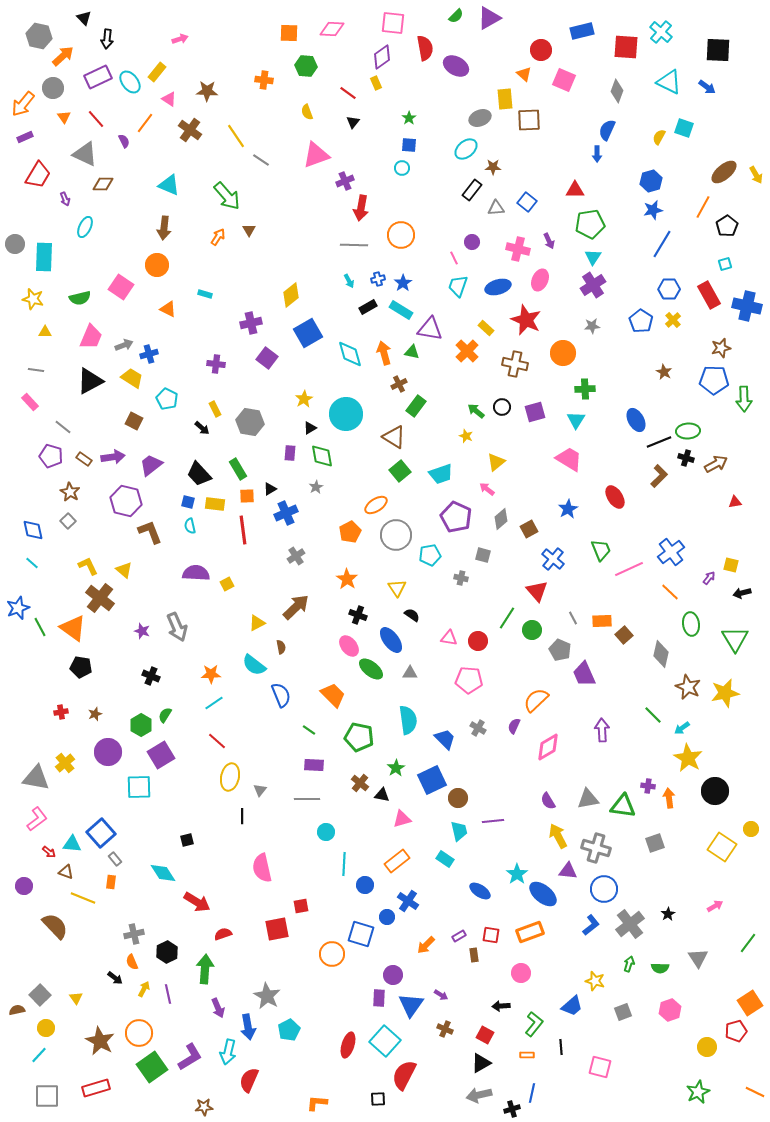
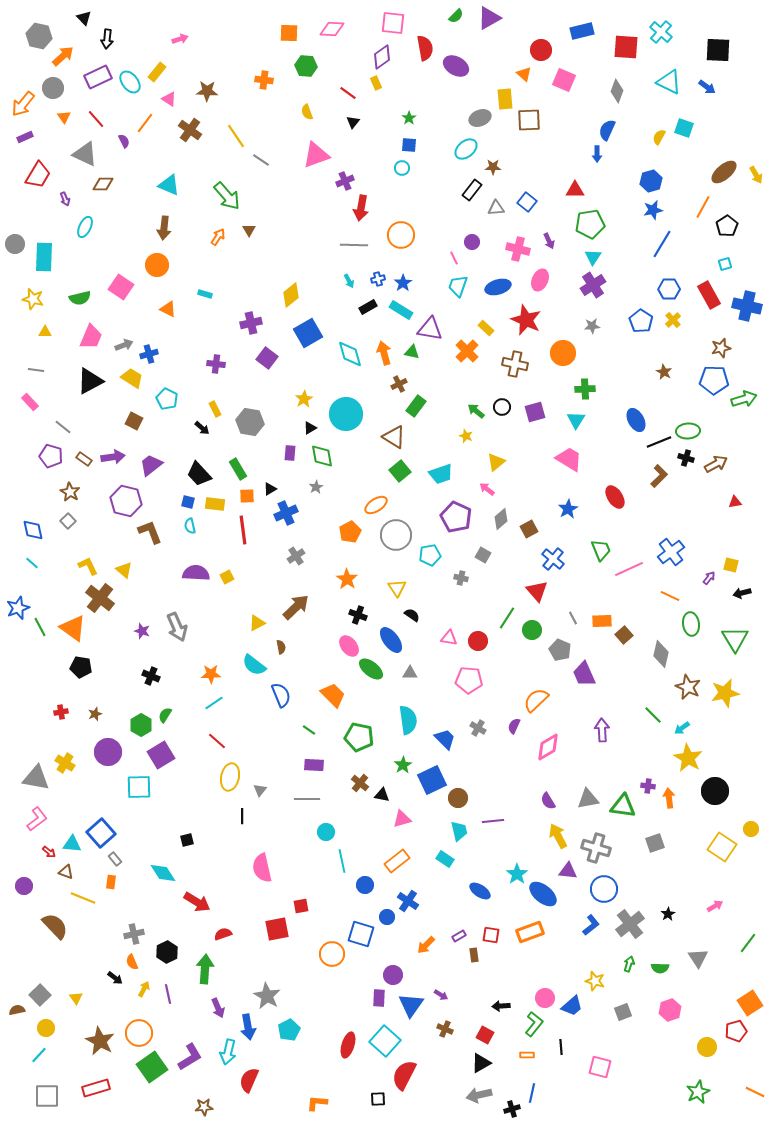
green arrow at (744, 399): rotated 105 degrees counterclockwise
gray square at (483, 555): rotated 14 degrees clockwise
yellow square at (227, 584): moved 7 px up
orange line at (670, 592): moved 4 px down; rotated 18 degrees counterclockwise
yellow cross at (65, 763): rotated 18 degrees counterclockwise
green star at (396, 768): moved 7 px right, 3 px up
cyan line at (344, 864): moved 2 px left, 3 px up; rotated 15 degrees counterclockwise
pink circle at (521, 973): moved 24 px right, 25 px down
